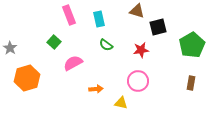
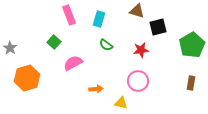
cyan rectangle: rotated 28 degrees clockwise
